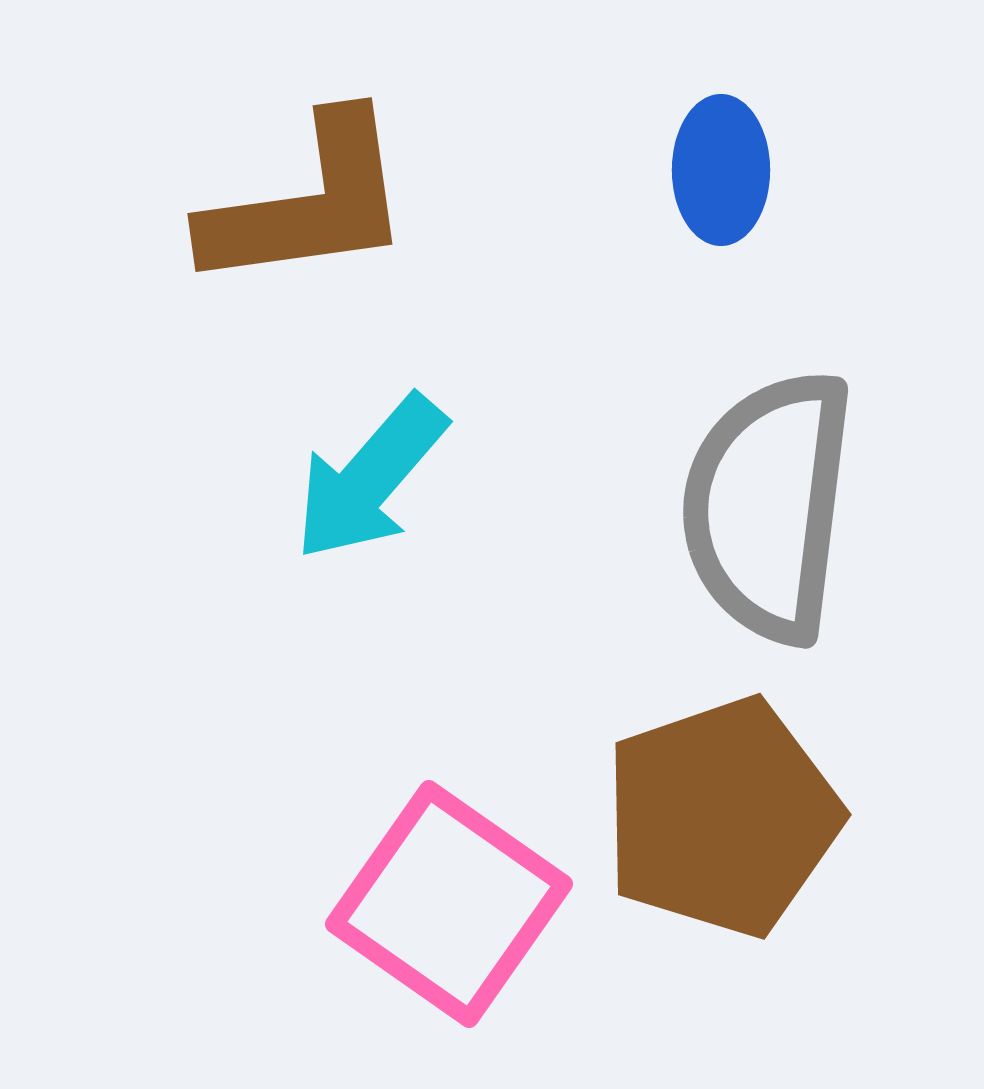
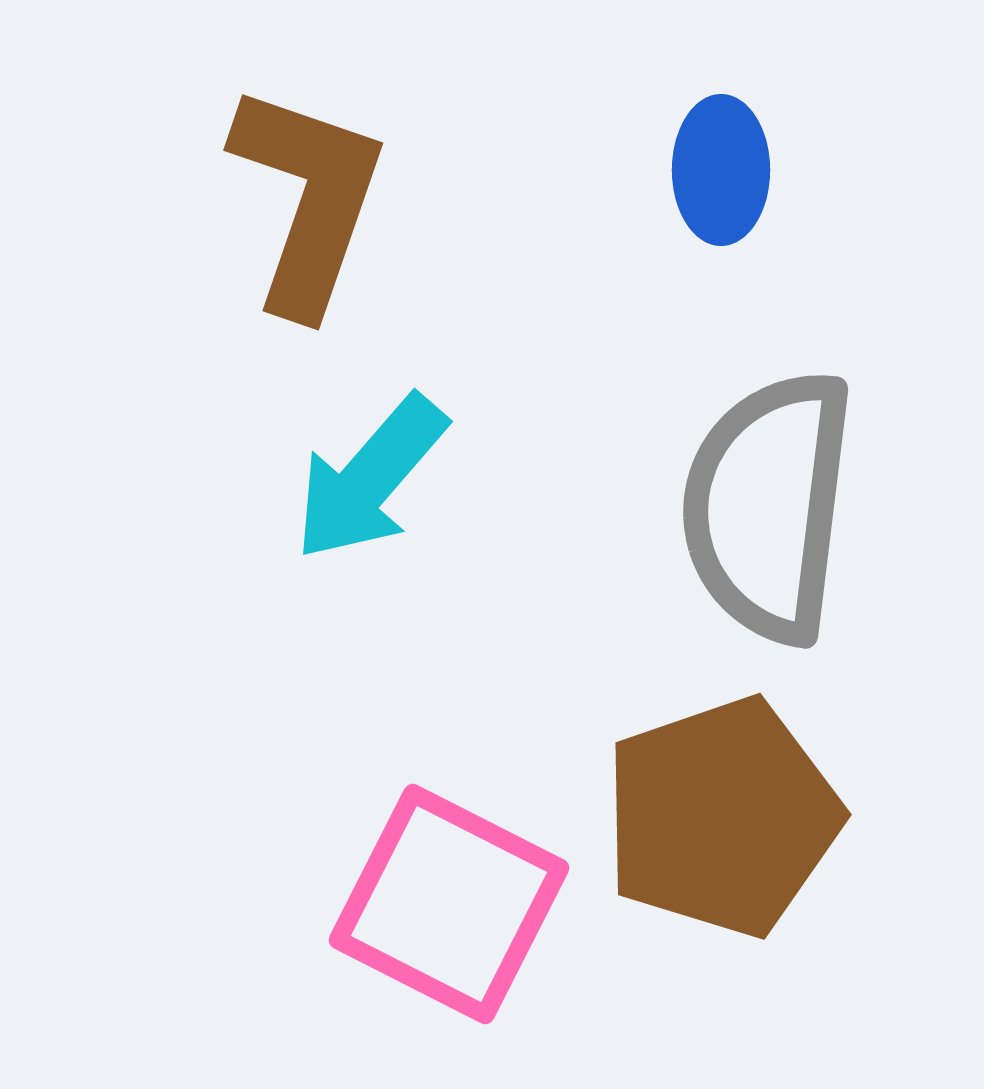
brown L-shape: moved 4 px up; rotated 63 degrees counterclockwise
pink square: rotated 8 degrees counterclockwise
